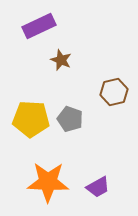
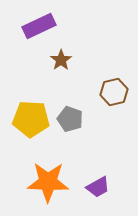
brown star: rotated 15 degrees clockwise
